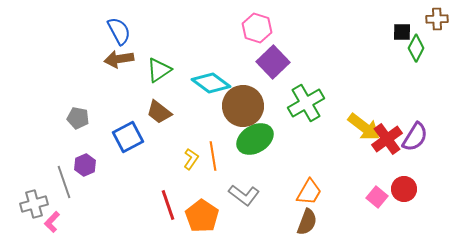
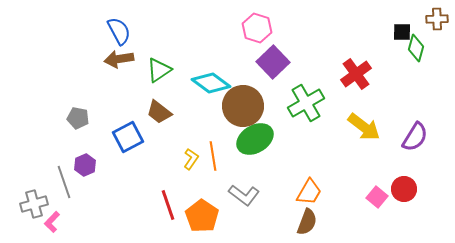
green diamond: rotated 12 degrees counterclockwise
red cross: moved 31 px left, 65 px up
